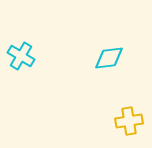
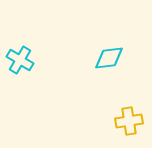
cyan cross: moved 1 px left, 4 px down
